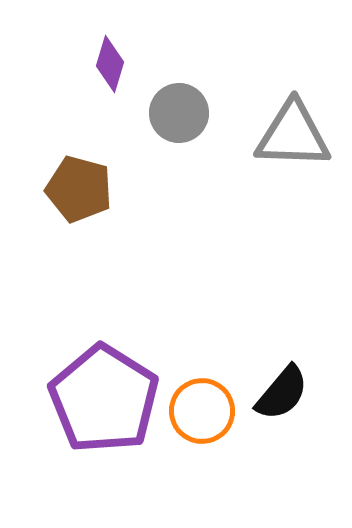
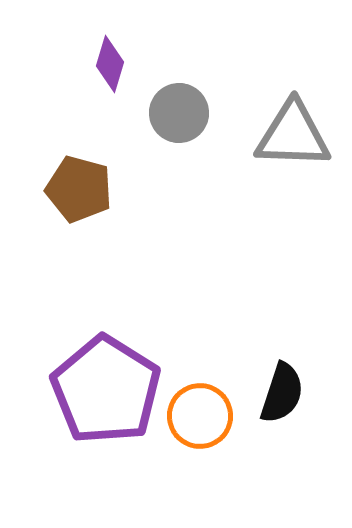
black semicircle: rotated 22 degrees counterclockwise
purple pentagon: moved 2 px right, 9 px up
orange circle: moved 2 px left, 5 px down
